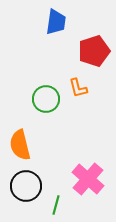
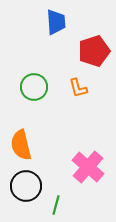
blue trapezoid: rotated 12 degrees counterclockwise
green circle: moved 12 px left, 12 px up
orange semicircle: moved 1 px right
pink cross: moved 12 px up
